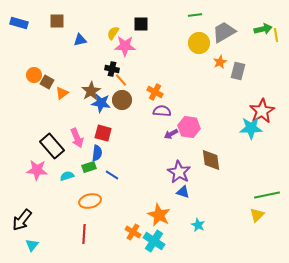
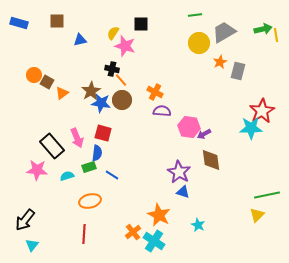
pink star at (125, 46): rotated 15 degrees clockwise
purple arrow at (171, 134): moved 33 px right
black arrow at (22, 220): moved 3 px right
orange cross at (133, 232): rotated 21 degrees clockwise
